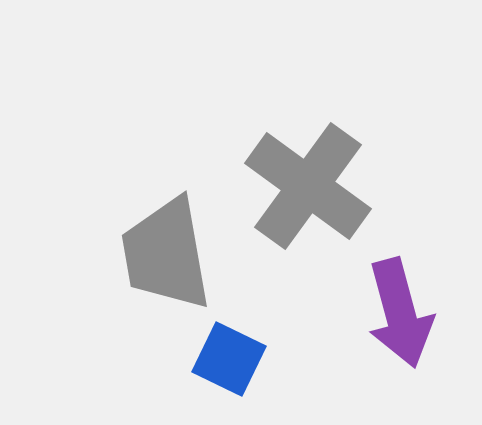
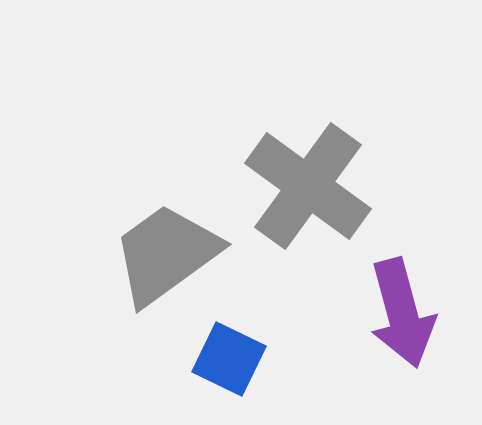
gray trapezoid: rotated 64 degrees clockwise
purple arrow: moved 2 px right
